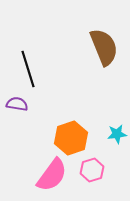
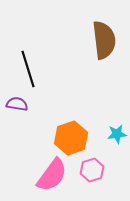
brown semicircle: moved 7 px up; rotated 15 degrees clockwise
